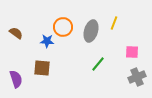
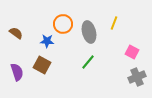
orange circle: moved 3 px up
gray ellipse: moved 2 px left, 1 px down; rotated 30 degrees counterclockwise
pink square: rotated 24 degrees clockwise
green line: moved 10 px left, 2 px up
brown square: moved 3 px up; rotated 24 degrees clockwise
purple semicircle: moved 1 px right, 7 px up
